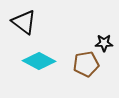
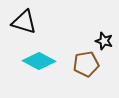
black triangle: rotated 20 degrees counterclockwise
black star: moved 2 px up; rotated 18 degrees clockwise
